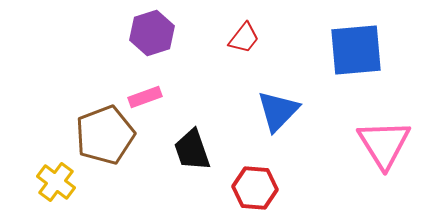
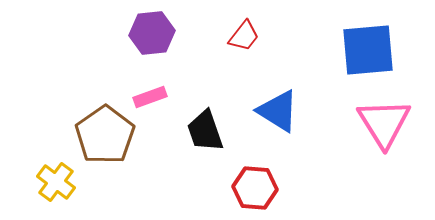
purple hexagon: rotated 12 degrees clockwise
red trapezoid: moved 2 px up
blue square: moved 12 px right
pink rectangle: moved 5 px right
blue triangle: rotated 42 degrees counterclockwise
brown pentagon: rotated 14 degrees counterclockwise
pink triangle: moved 21 px up
black trapezoid: moved 13 px right, 19 px up
